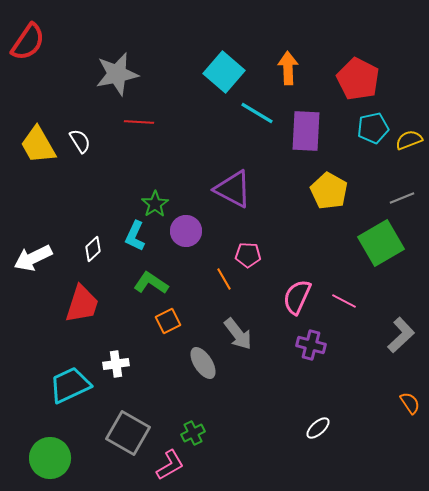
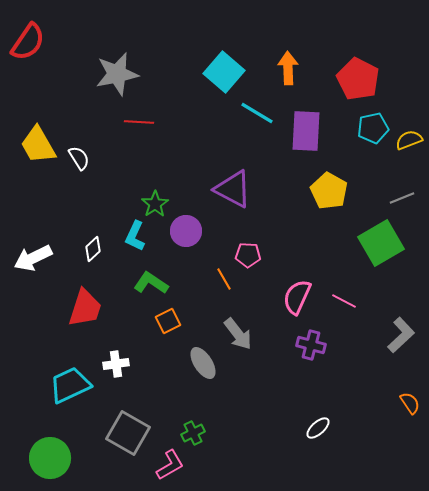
white semicircle: moved 1 px left, 17 px down
red trapezoid: moved 3 px right, 4 px down
